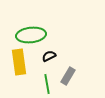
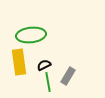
black semicircle: moved 5 px left, 9 px down
green line: moved 1 px right, 2 px up
